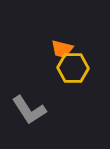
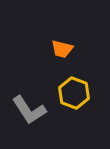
yellow hexagon: moved 1 px right, 25 px down; rotated 20 degrees clockwise
